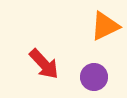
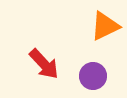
purple circle: moved 1 px left, 1 px up
